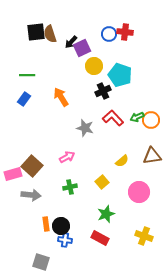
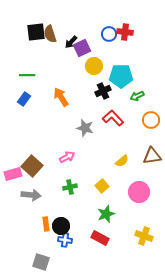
cyan pentagon: moved 1 px right, 1 px down; rotated 20 degrees counterclockwise
green arrow: moved 21 px up
yellow square: moved 4 px down
